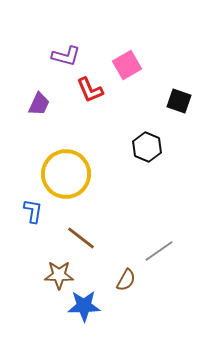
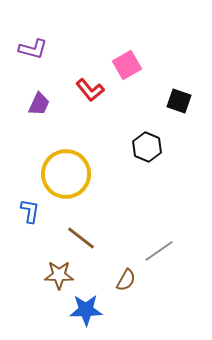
purple L-shape: moved 33 px left, 7 px up
red L-shape: rotated 16 degrees counterclockwise
blue L-shape: moved 3 px left
blue star: moved 2 px right, 4 px down
